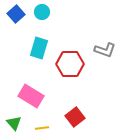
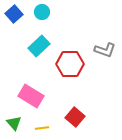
blue square: moved 2 px left
cyan rectangle: moved 2 px up; rotated 30 degrees clockwise
red square: rotated 12 degrees counterclockwise
